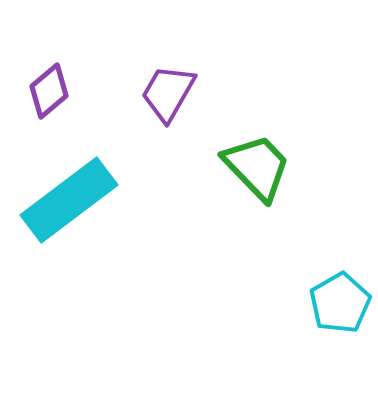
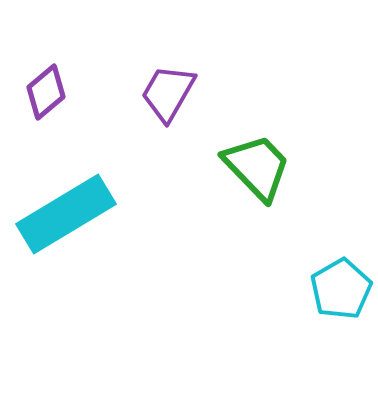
purple diamond: moved 3 px left, 1 px down
cyan rectangle: moved 3 px left, 14 px down; rotated 6 degrees clockwise
cyan pentagon: moved 1 px right, 14 px up
